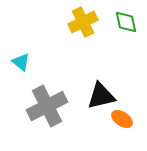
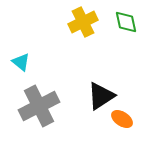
black triangle: rotated 20 degrees counterclockwise
gray cross: moved 8 px left
